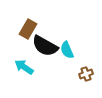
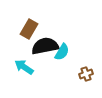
brown rectangle: moved 1 px right
black semicircle: rotated 140 degrees clockwise
cyan semicircle: moved 5 px left, 2 px down; rotated 126 degrees counterclockwise
